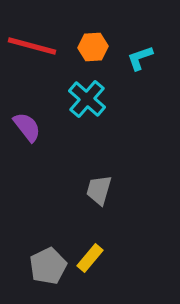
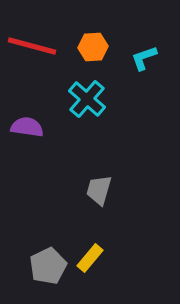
cyan L-shape: moved 4 px right
purple semicircle: rotated 44 degrees counterclockwise
